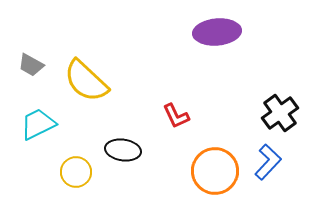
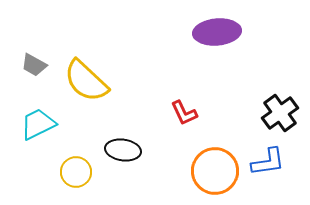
gray trapezoid: moved 3 px right
red L-shape: moved 8 px right, 3 px up
blue L-shape: rotated 39 degrees clockwise
